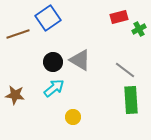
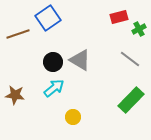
gray line: moved 5 px right, 11 px up
green rectangle: rotated 48 degrees clockwise
